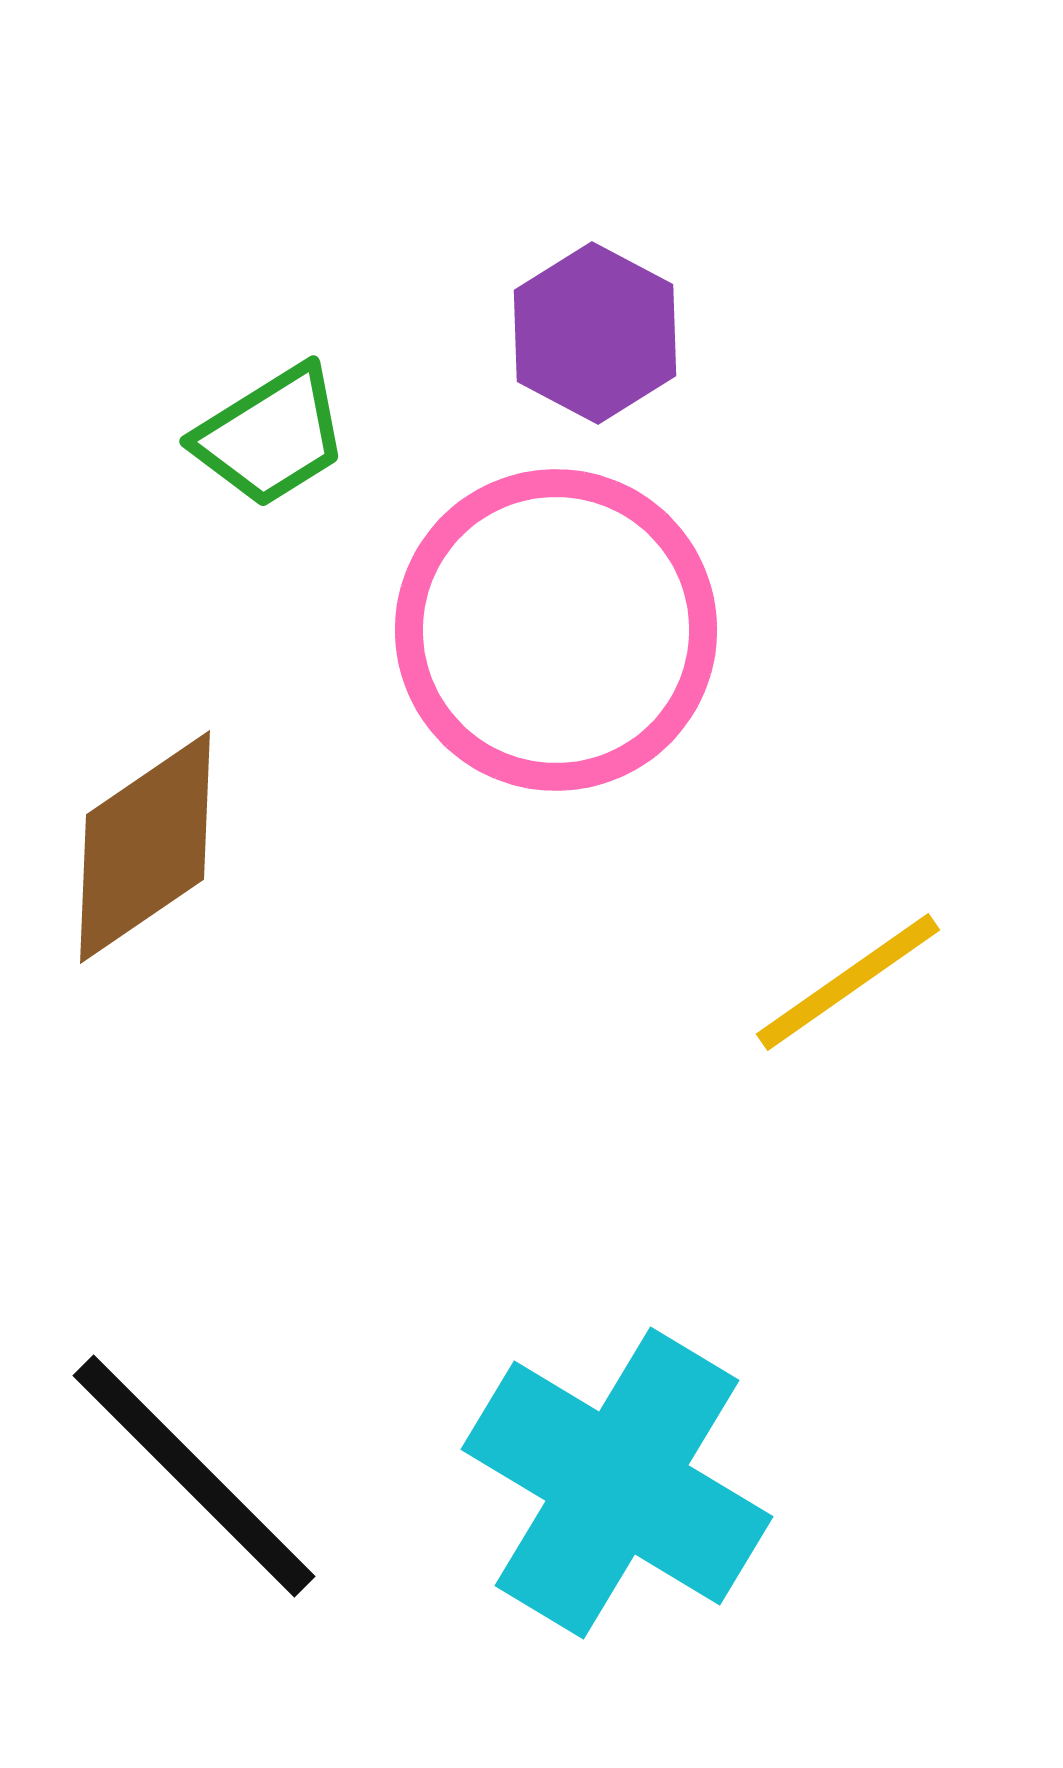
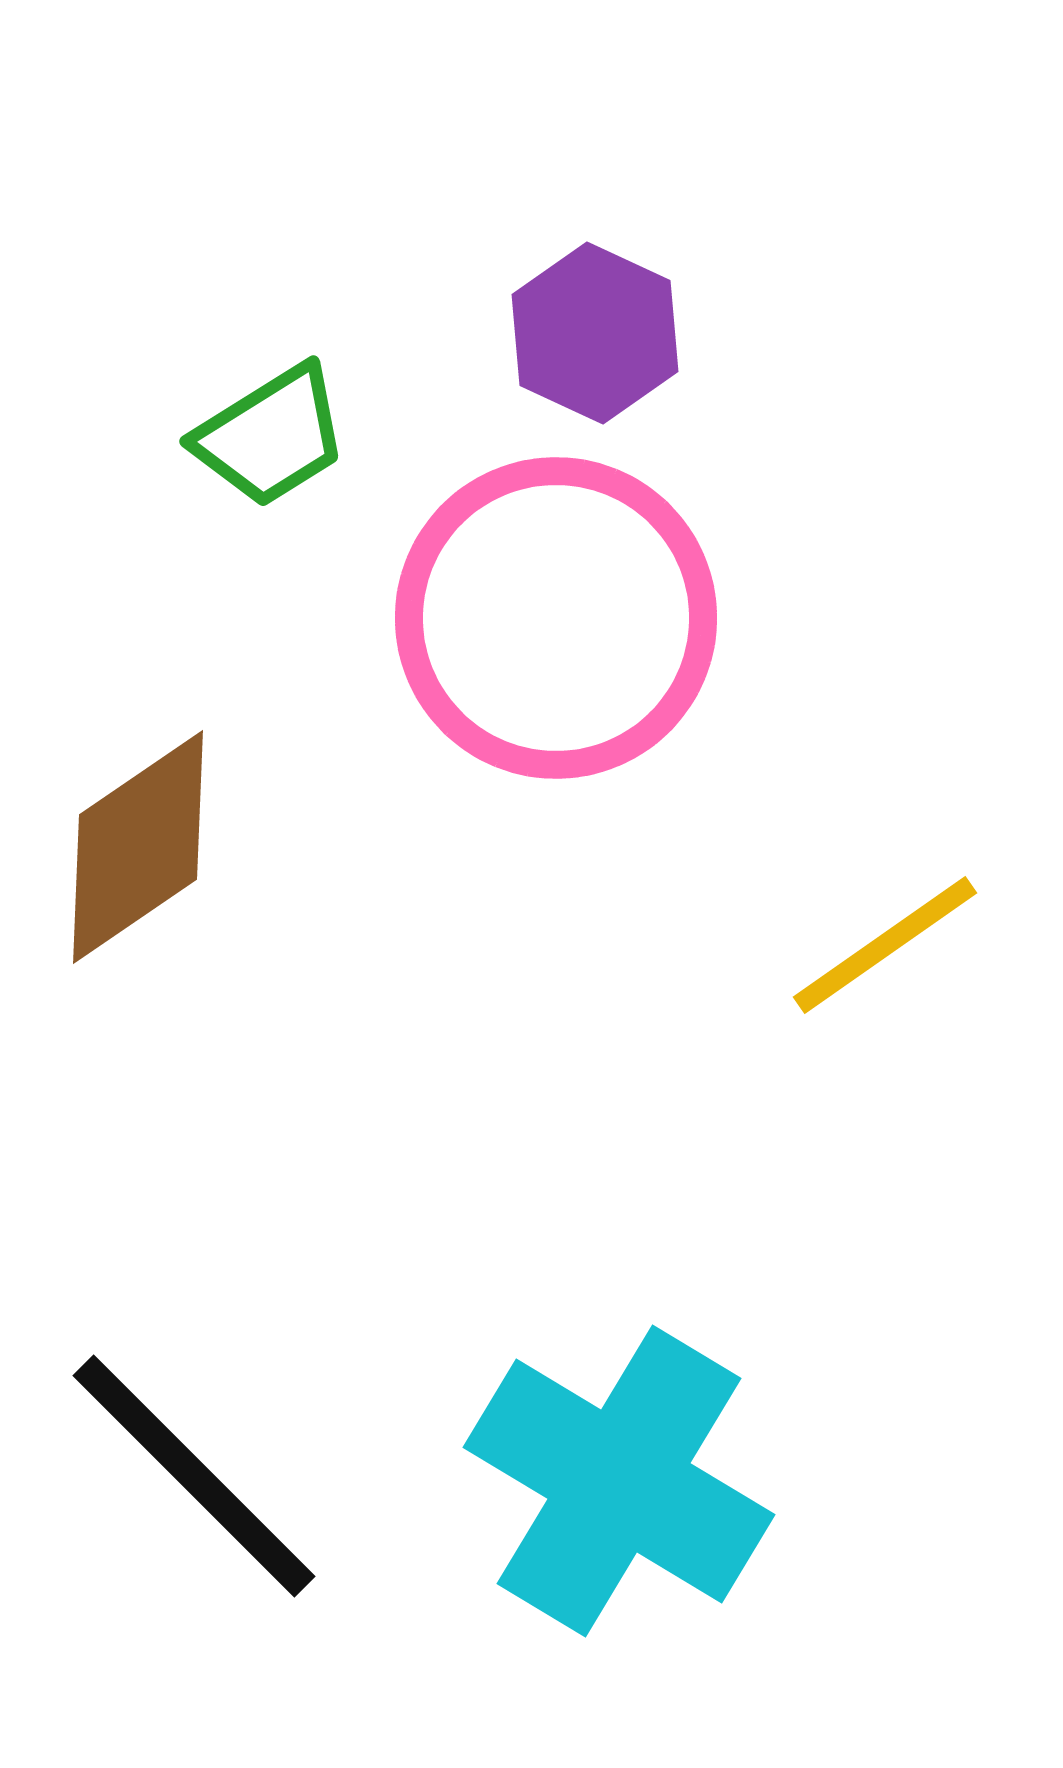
purple hexagon: rotated 3 degrees counterclockwise
pink circle: moved 12 px up
brown diamond: moved 7 px left
yellow line: moved 37 px right, 37 px up
cyan cross: moved 2 px right, 2 px up
